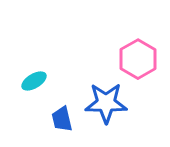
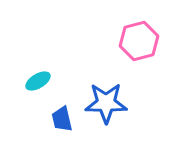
pink hexagon: moved 1 px right, 18 px up; rotated 15 degrees clockwise
cyan ellipse: moved 4 px right
